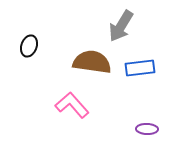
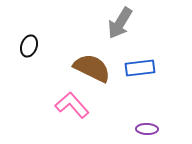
gray arrow: moved 1 px left, 3 px up
brown semicircle: moved 6 px down; rotated 18 degrees clockwise
